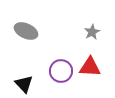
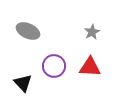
gray ellipse: moved 2 px right
purple circle: moved 7 px left, 5 px up
black triangle: moved 1 px left, 1 px up
